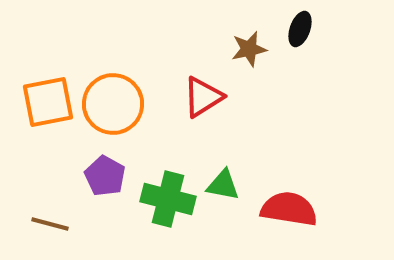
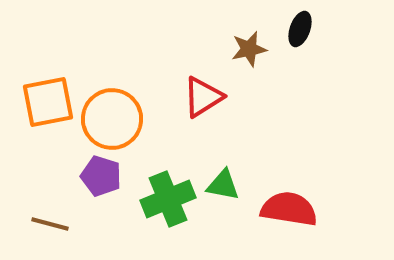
orange circle: moved 1 px left, 15 px down
purple pentagon: moved 4 px left; rotated 12 degrees counterclockwise
green cross: rotated 36 degrees counterclockwise
